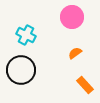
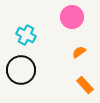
orange semicircle: moved 4 px right, 1 px up
